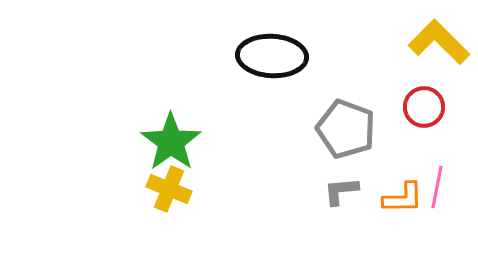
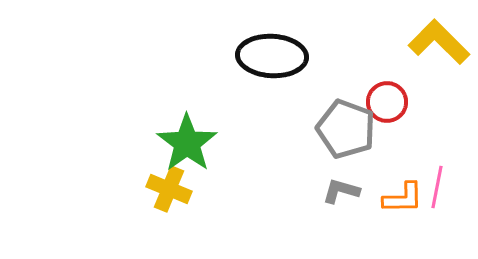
red circle: moved 37 px left, 5 px up
green star: moved 16 px right, 1 px down
gray L-shape: rotated 21 degrees clockwise
